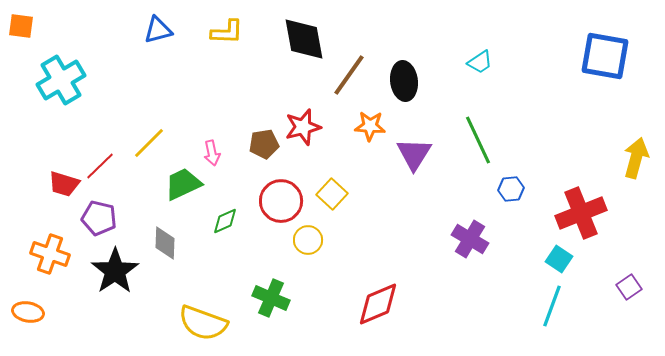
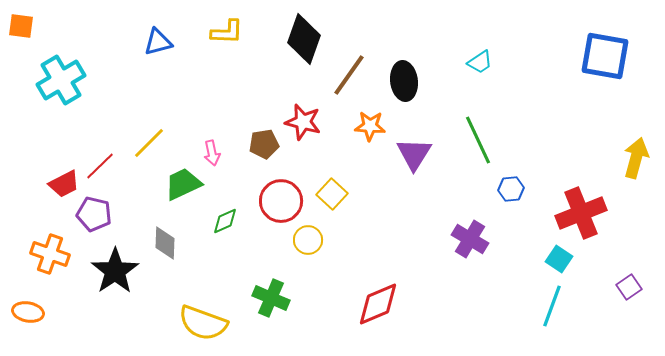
blue triangle: moved 12 px down
black diamond: rotated 30 degrees clockwise
red star: moved 5 px up; rotated 30 degrees clockwise
red trapezoid: rotated 44 degrees counterclockwise
purple pentagon: moved 5 px left, 4 px up
